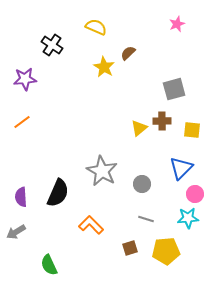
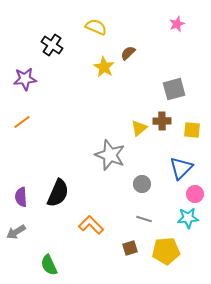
gray star: moved 8 px right, 16 px up; rotated 8 degrees counterclockwise
gray line: moved 2 px left
